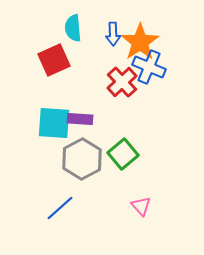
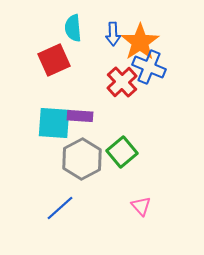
purple rectangle: moved 3 px up
green square: moved 1 px left, 2 px up
